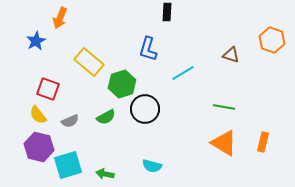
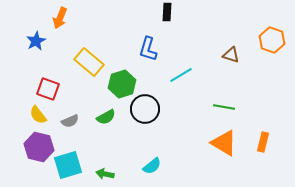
cyan line: moved 2 px left, 2 px down
cyan semicircle: rotated 54 degrees counterclockwise
